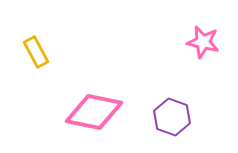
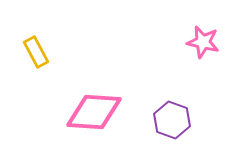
pink diamond: rotated 8 degrees counterclockwise
purple hexagon: moved 3 px down
